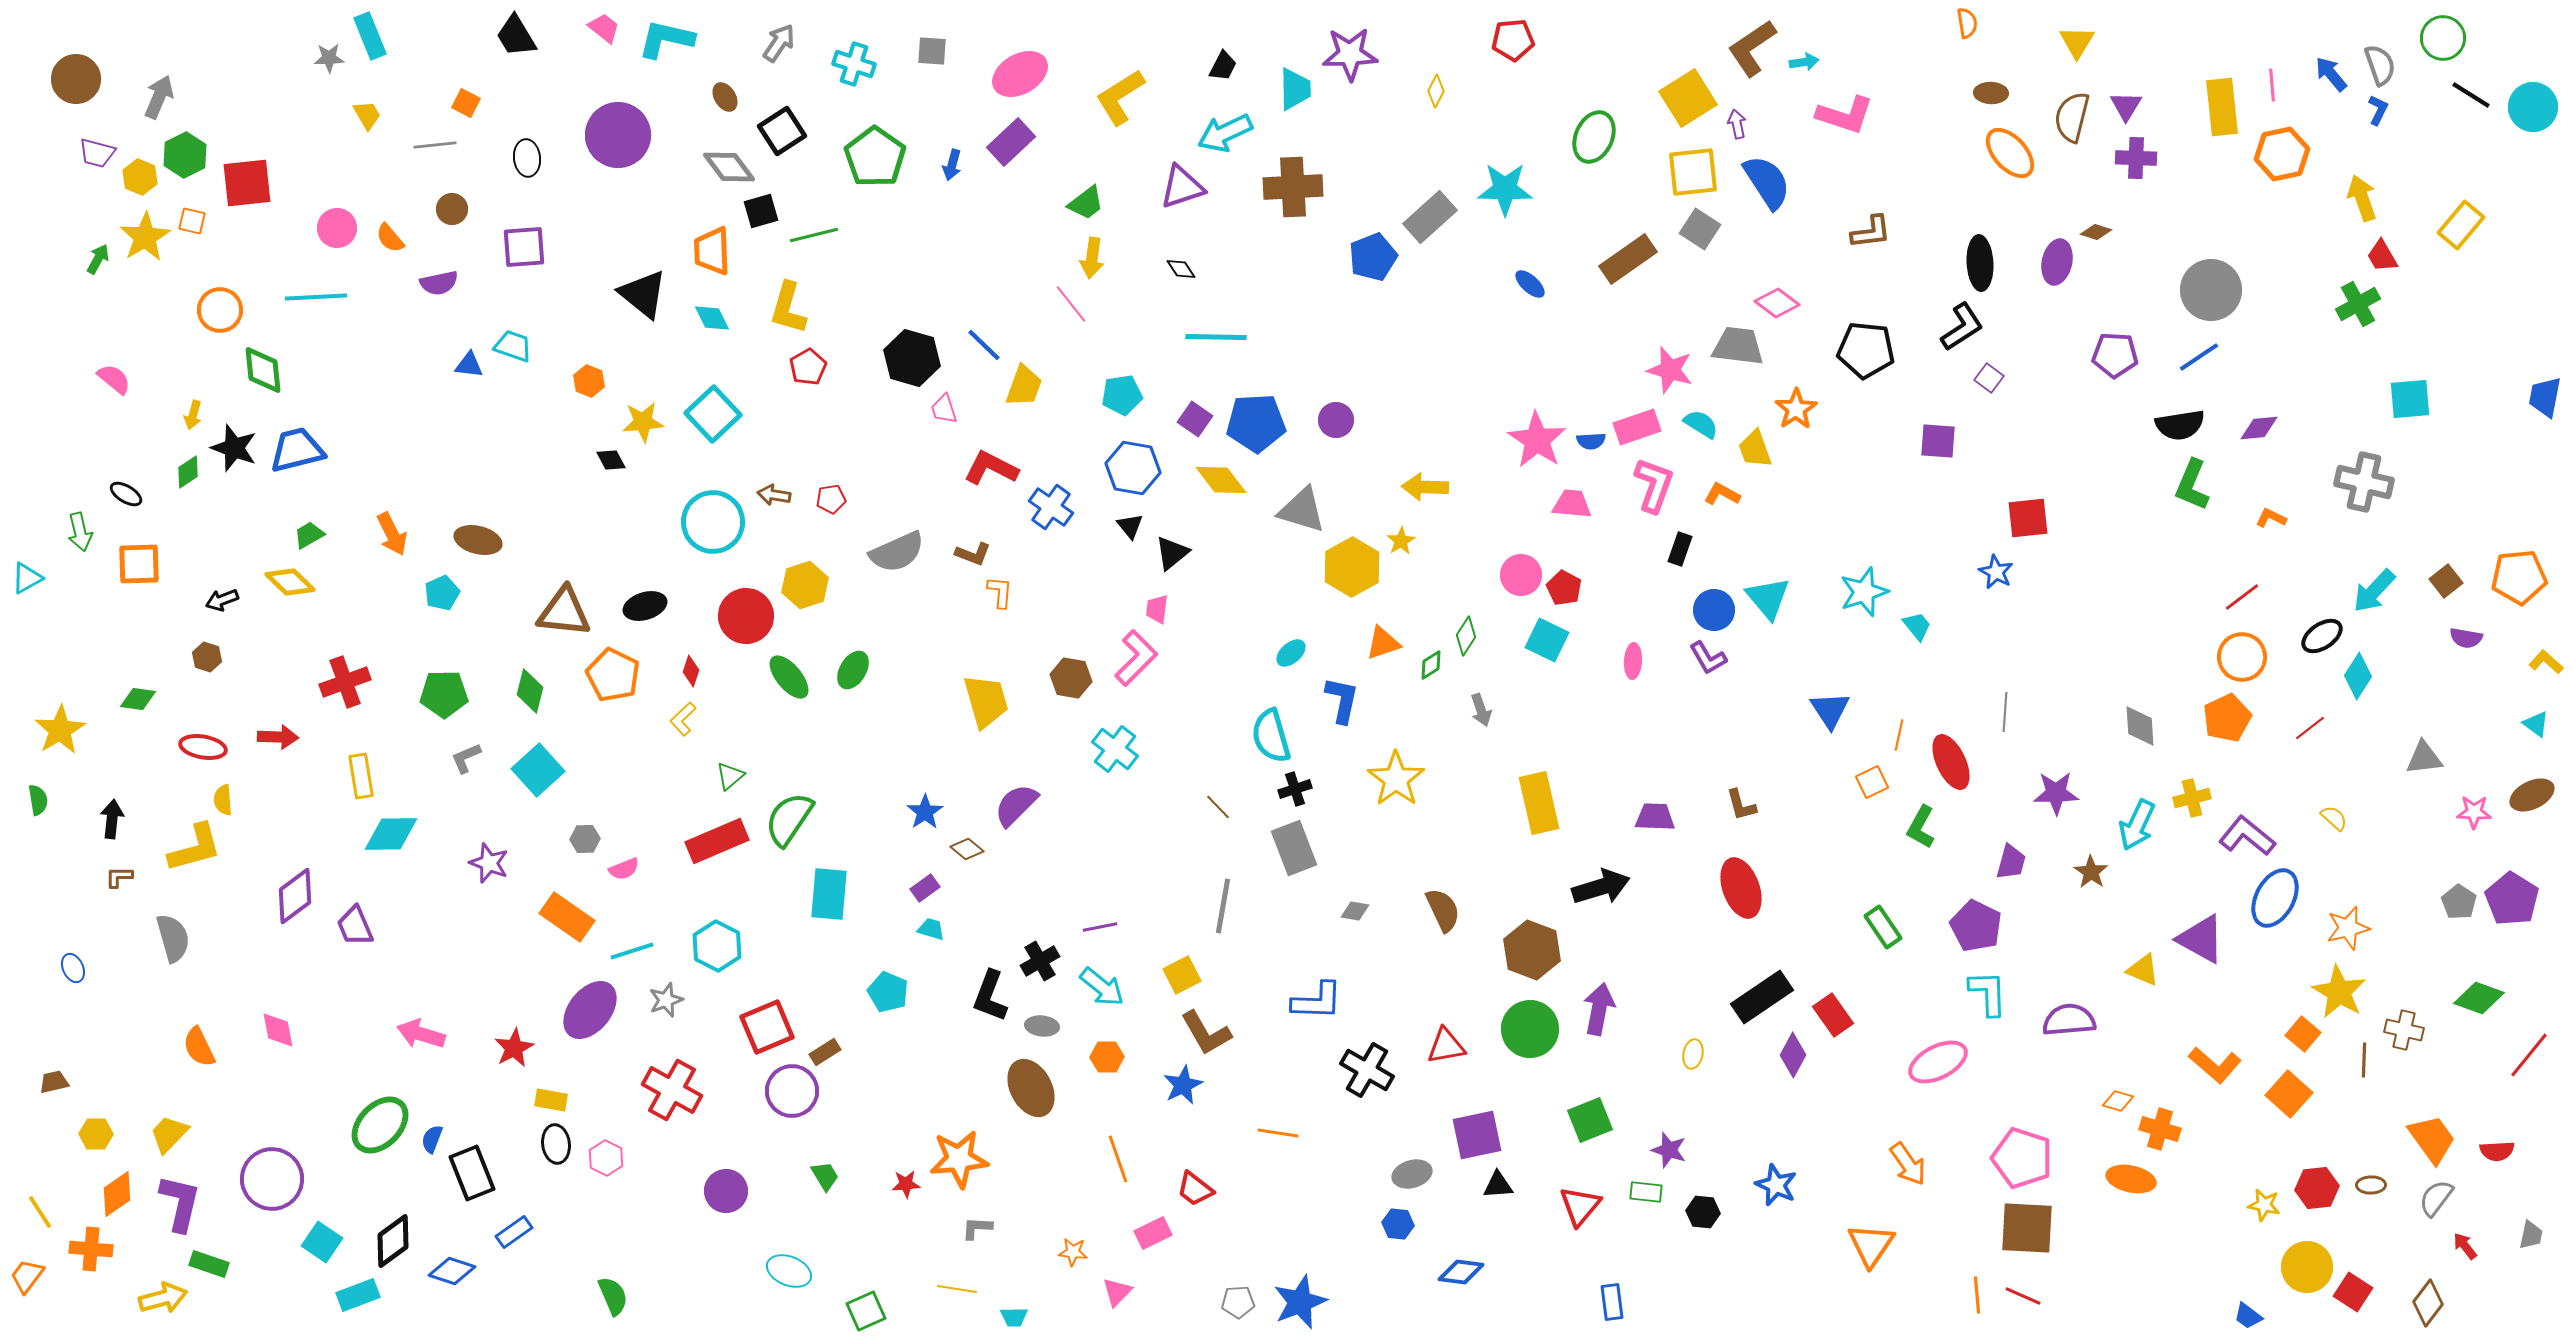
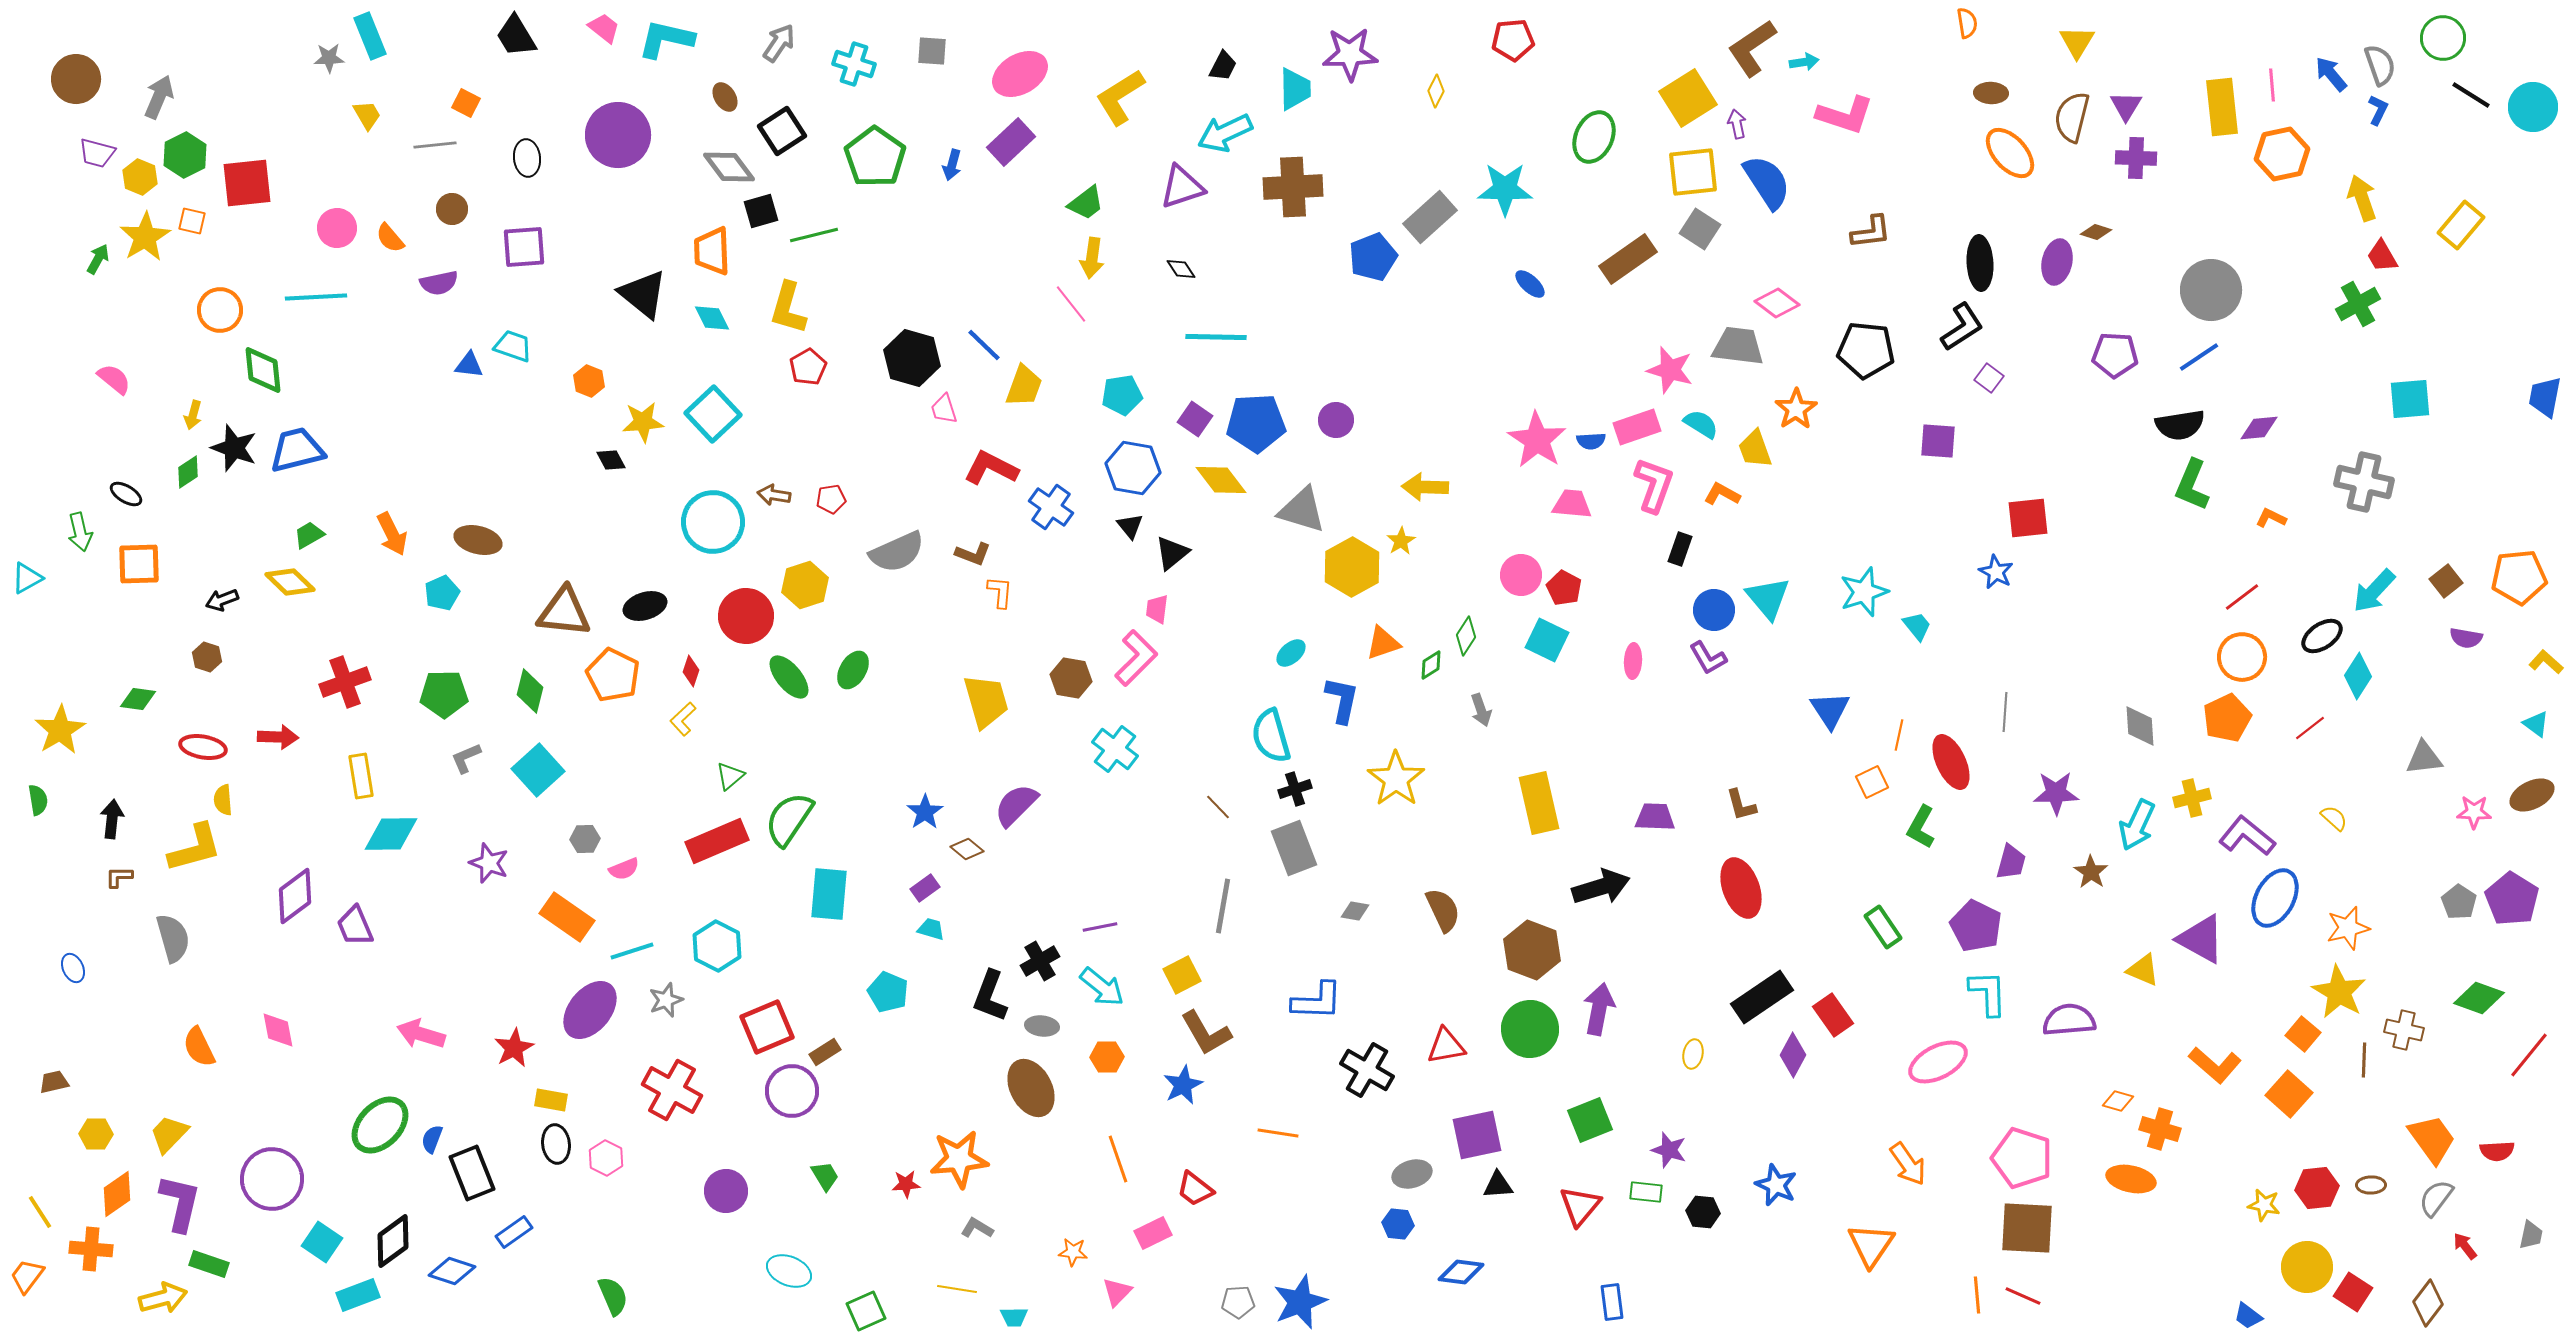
gray L-shape at (977, 1228): rotated 28 degrees clockwise
